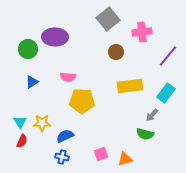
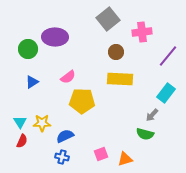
pink semicircle: rotated 42 degrees counterclockwise
yellow rectangle: moved 10 px left, 7 px up; rotated 10 degrees clockwise
